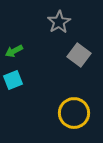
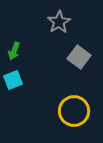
green arrow: rotated 42 degrees counterclockwise
gray square: moved 2 px down
yellow circle: moved 2 px up
